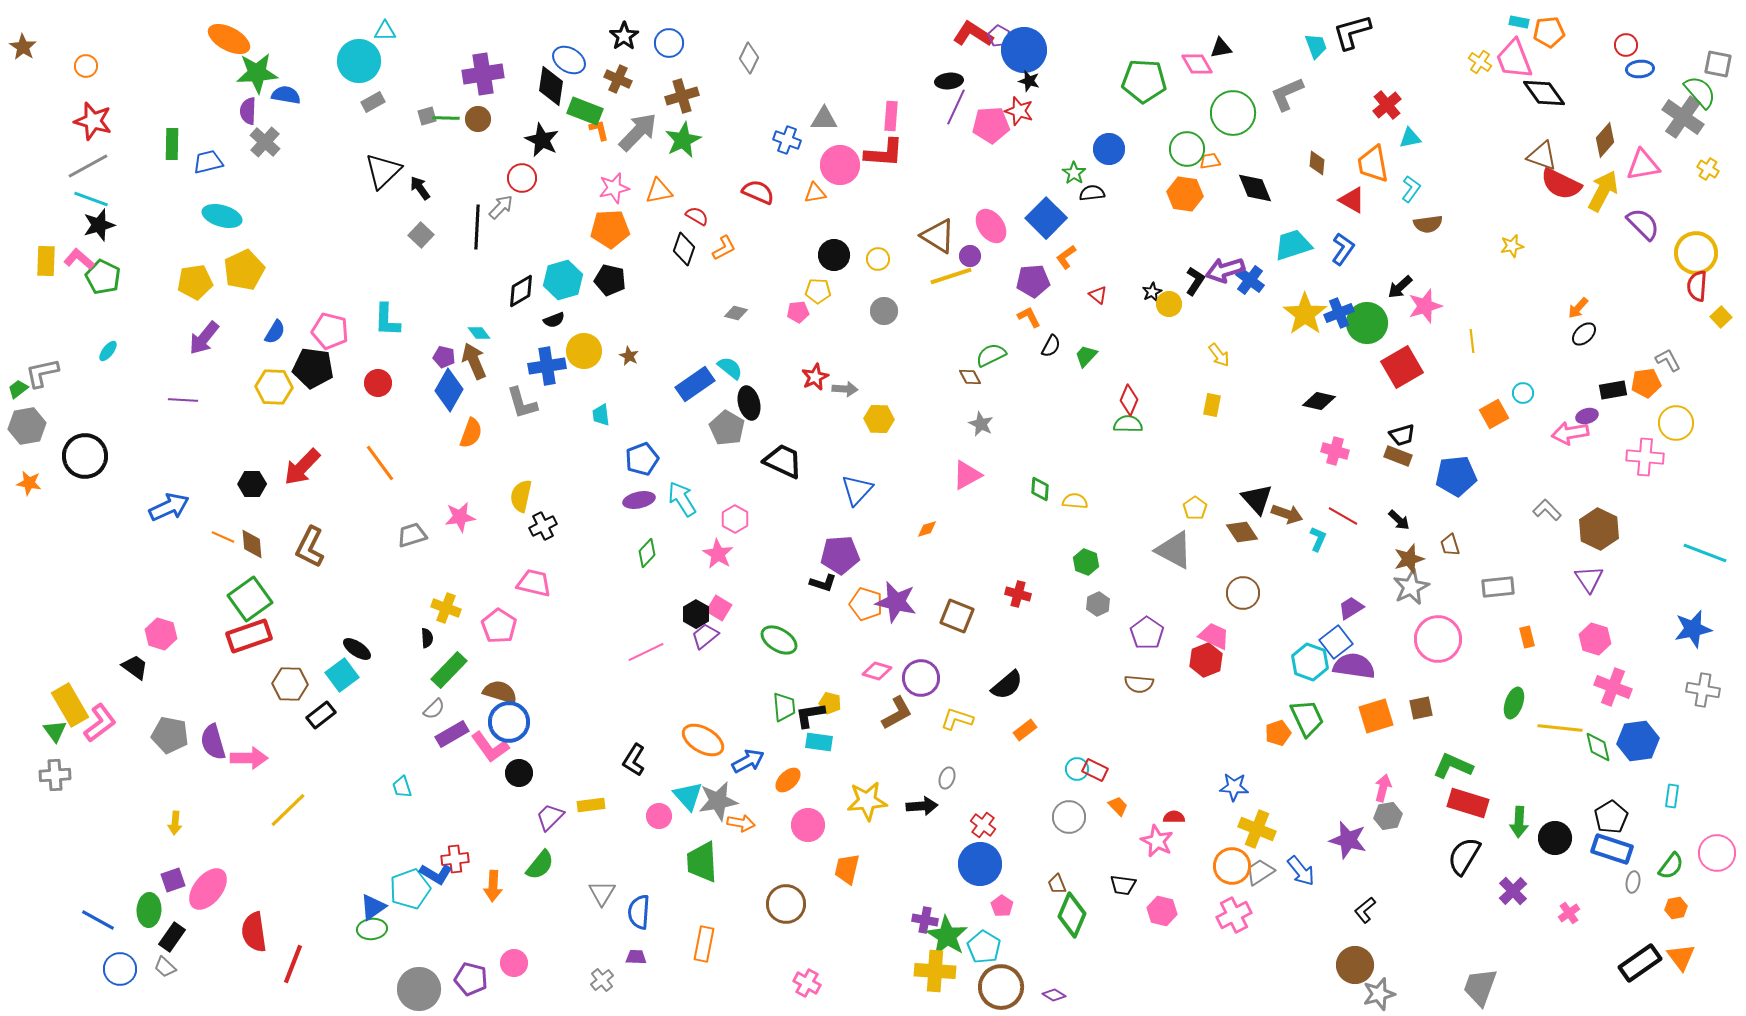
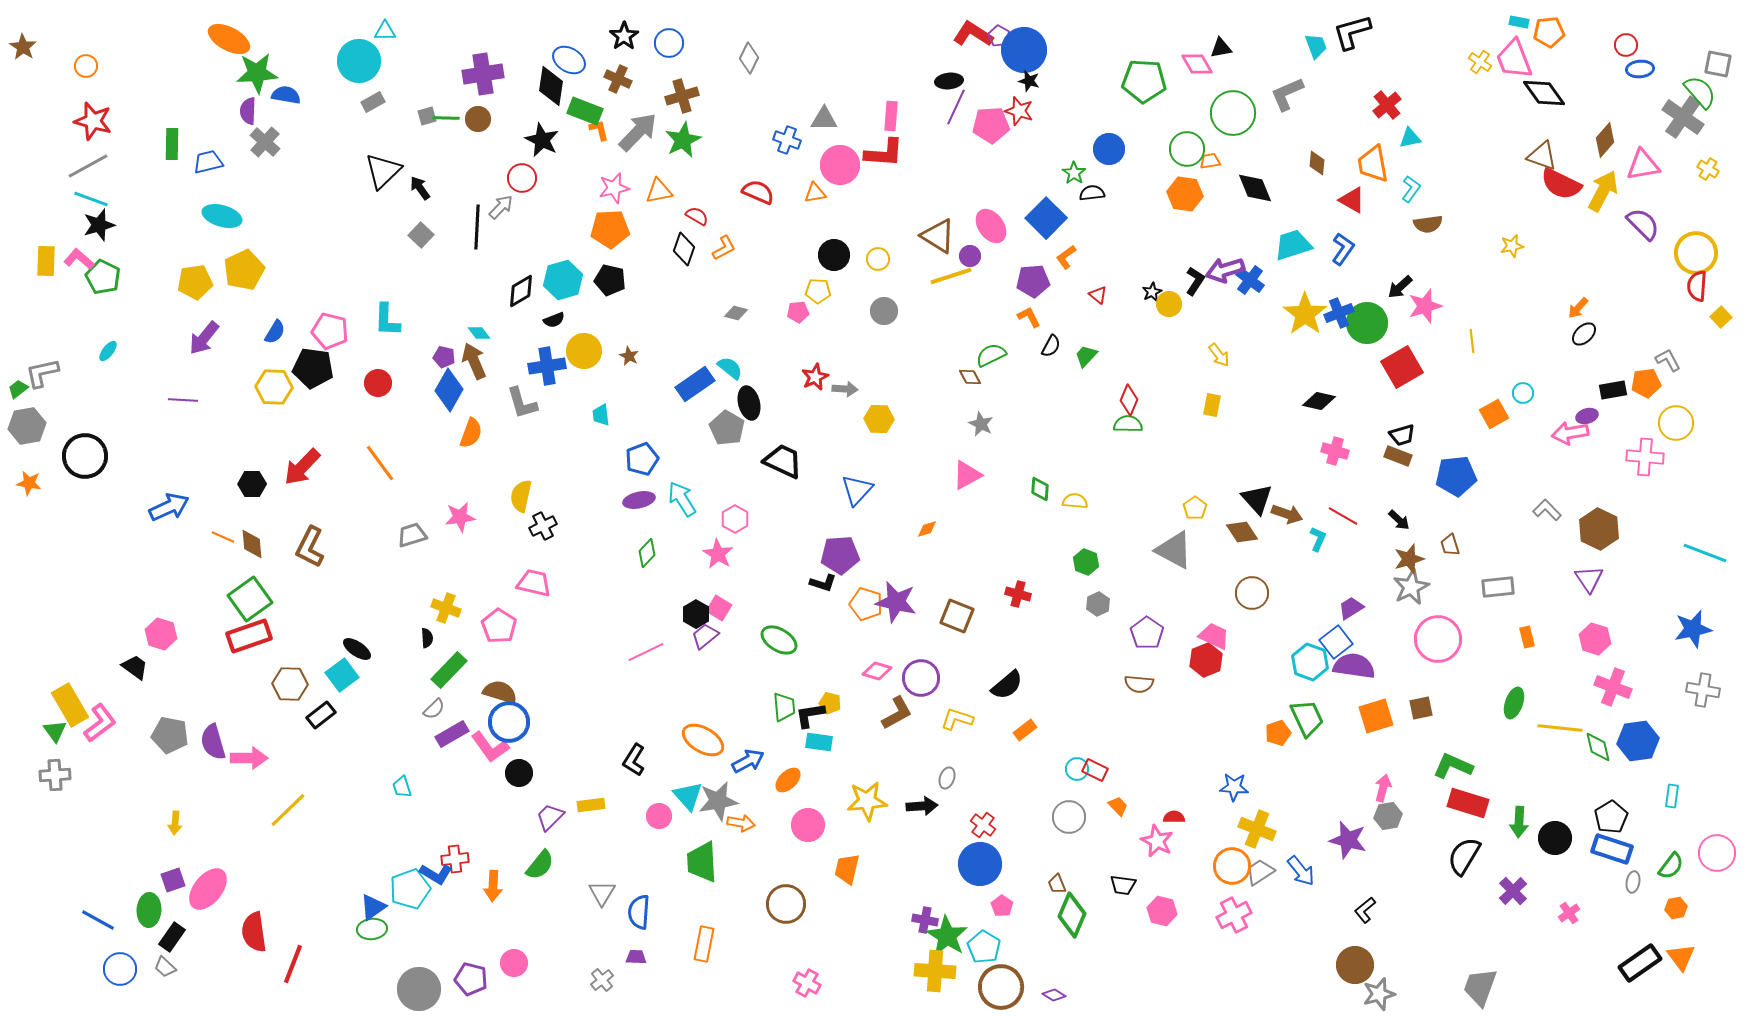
brown circle at (1243, 593): moved 9 px right
